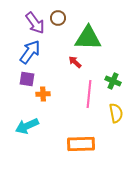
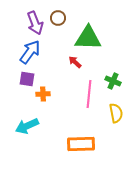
purple arrow: rotated 15 degrees clockwise
